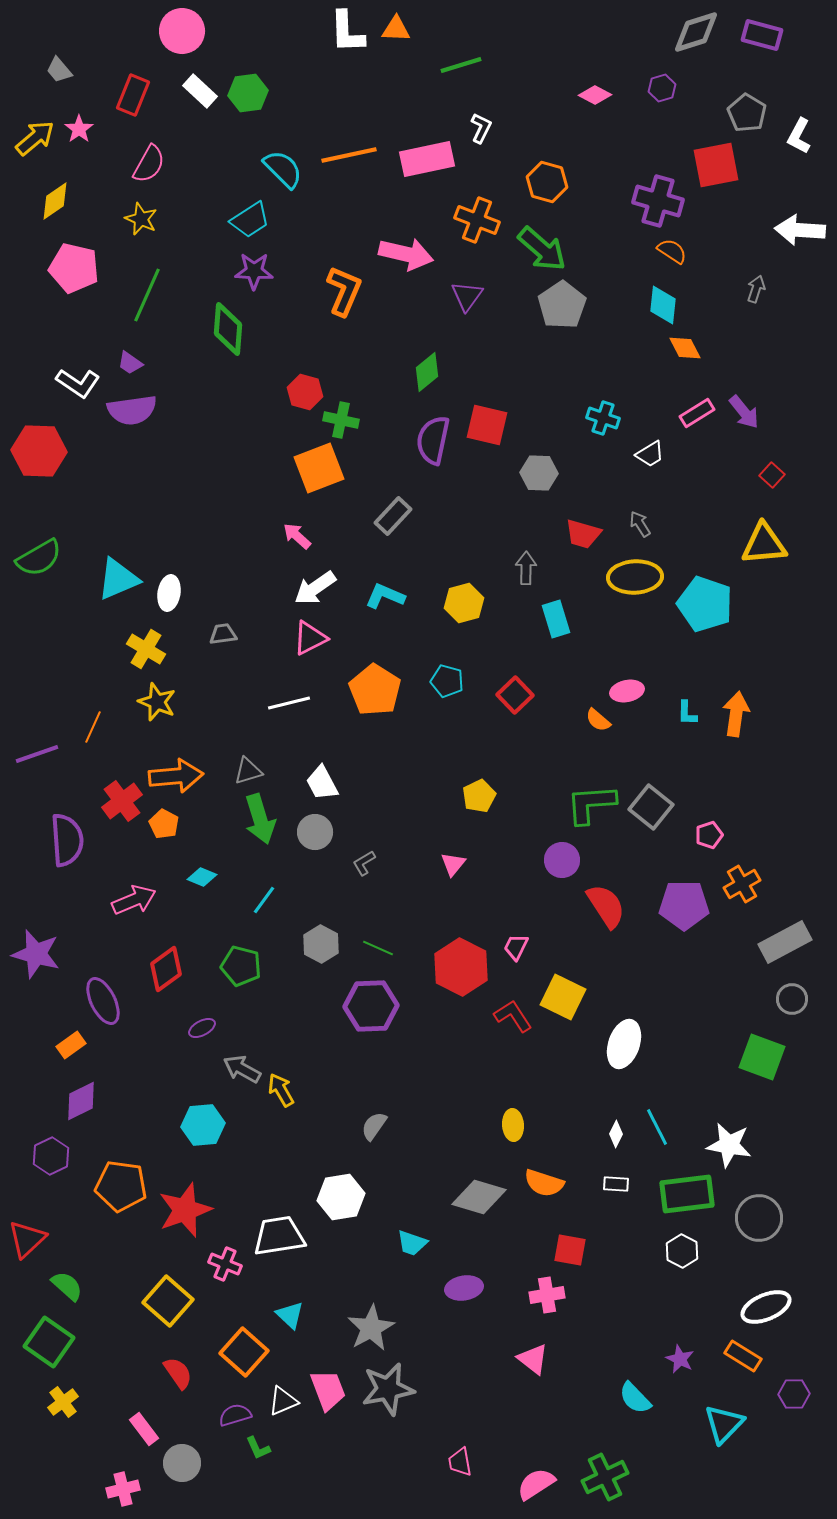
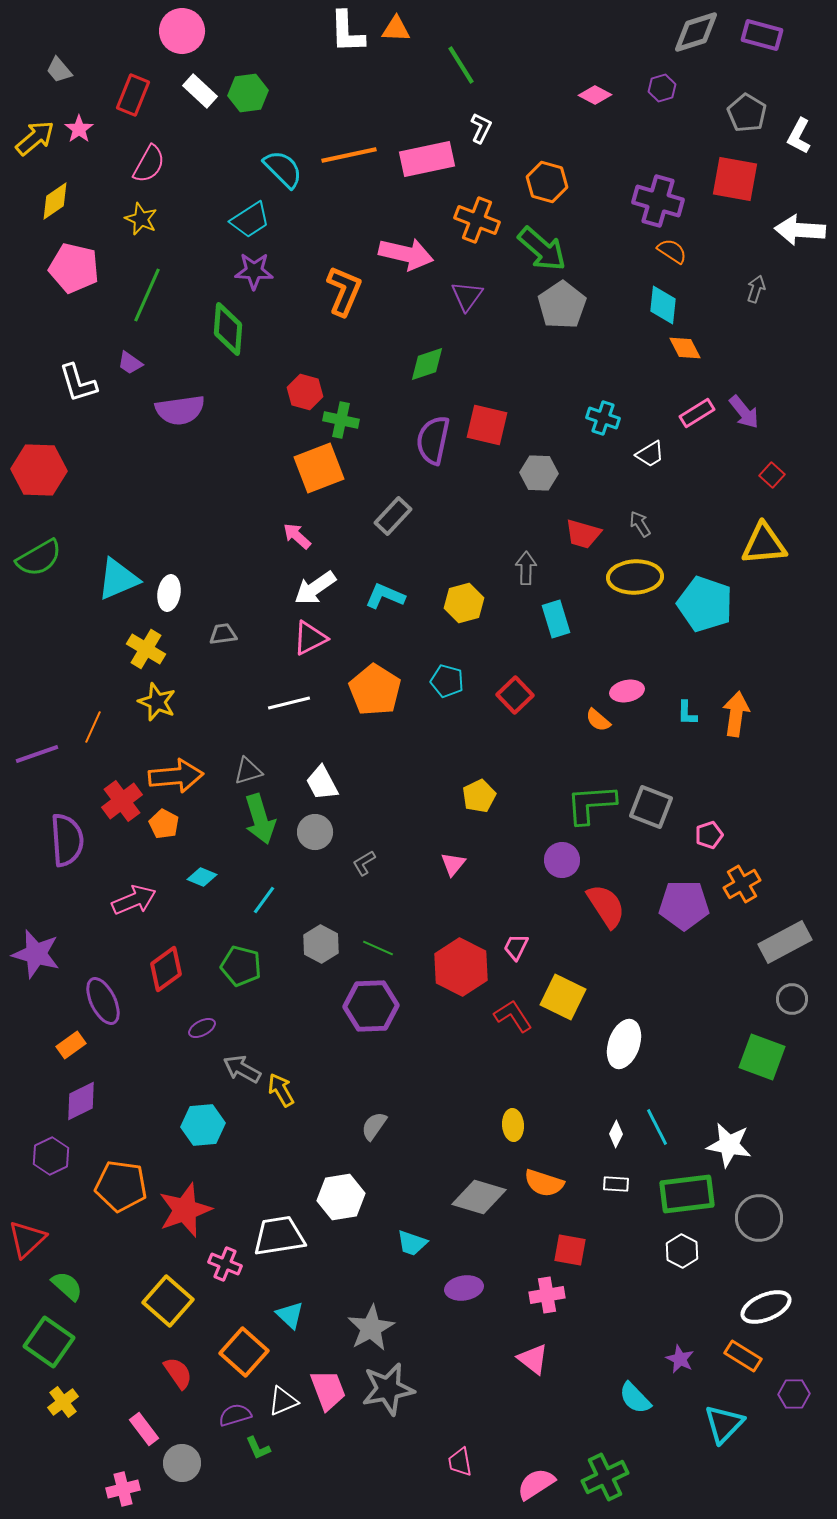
green line at (461, 65): rotated 75 degrees clockwise
red square at (716, 165): moved 19 px right, 14 px down; rotated 21 degrees clockwise
green diamond at (427, 372): moved 8 px up; rotated 21 degrees clockwise
white L-shape at (78, 383): rotated 39 degrees clockwise
purple semicircle at (132, 410): moved 48 px right
red hexagon at (39, 451): moved 19 px down
gray square at (651, 807): rotated 18 degrees counterclockwise
